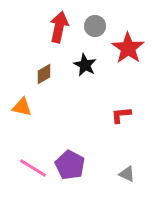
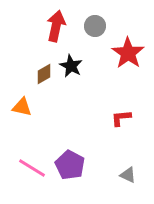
red arrow: moved 3 px left, 1 px up
red star: moved 5 px down
black star: moved 14 px left, 1 px down
red L-shape: moved 3 px down
pink line: moved 1 px left
gray triangle: moved 1 px right, 1 px down
